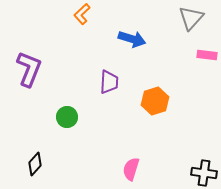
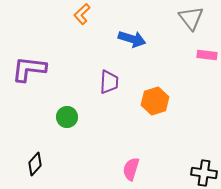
gray triangle: rotated 20 degrees counterclockwise
purple L-shape: rotated 105 degrees counterclockwise
